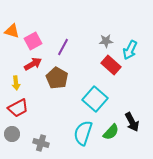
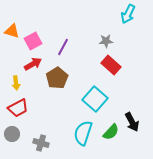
cyan arrow: moved 2 px left, 36 px up
brown pentagon: rotated 10 degrees clockwise
